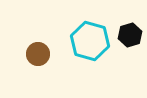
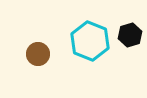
cyan hexagon: rotated 6 degrees clockwise
